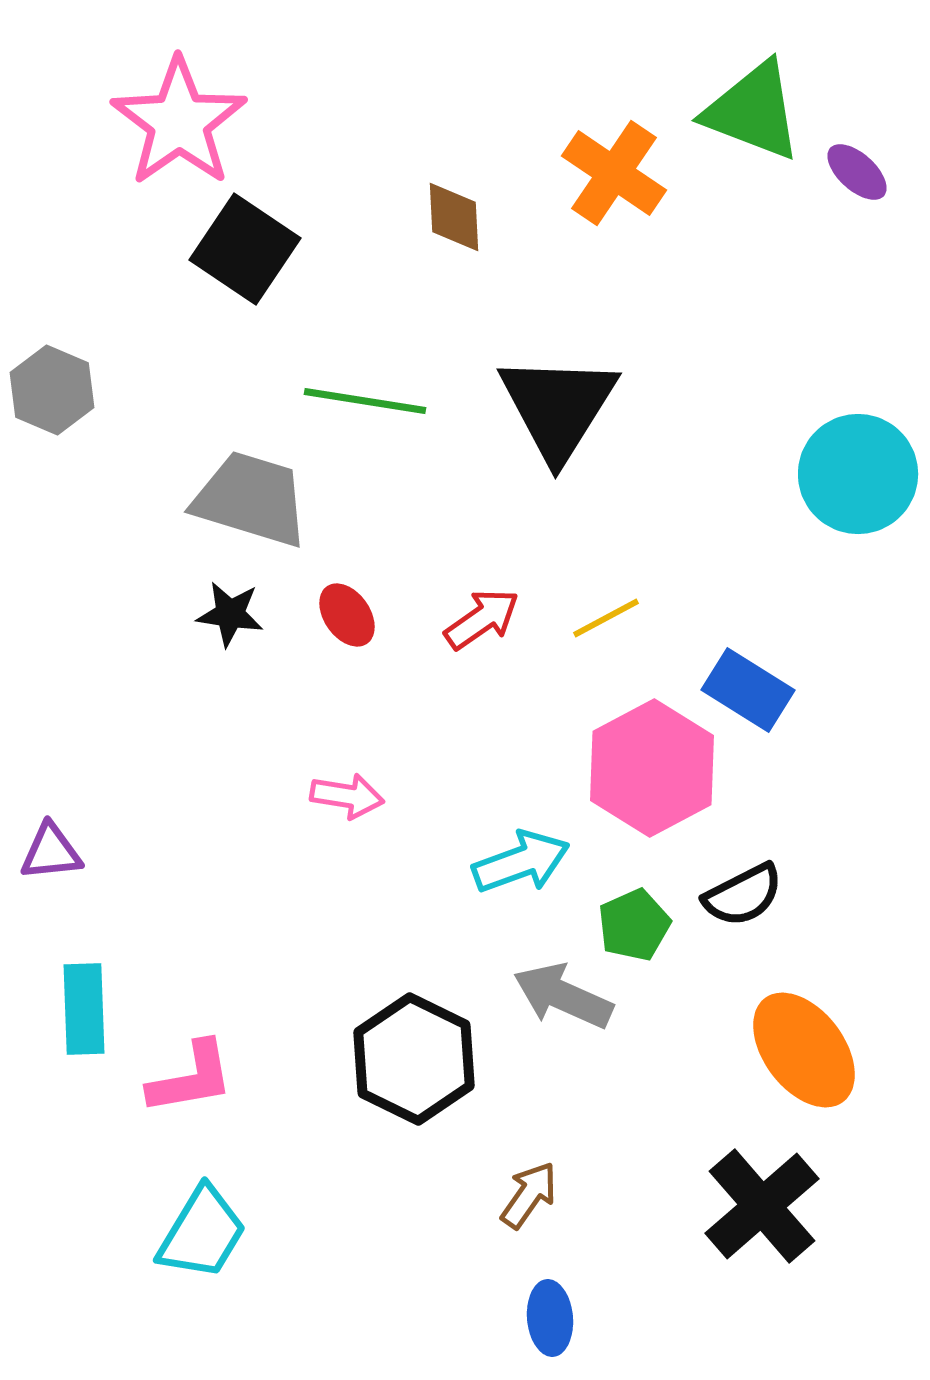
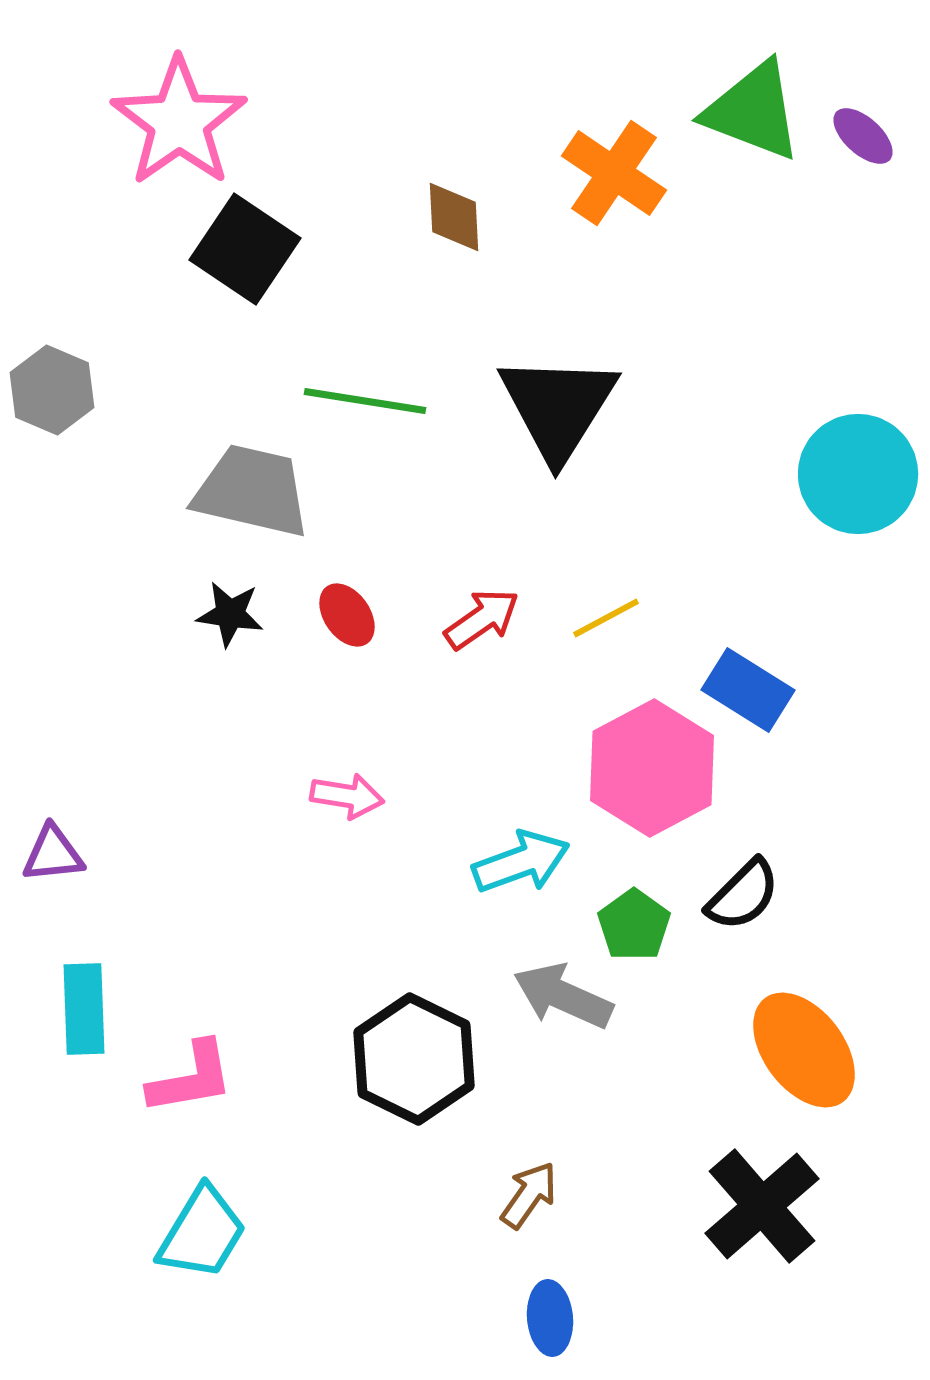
purple ellipse: moved 6 px right, 36 px up
gray trapezoid: moved 1 px right, 8 px up; rotated 4 degrees counterclockwise
purple triangle: moved 2 px right, 2 px down
black semicircle: rotated 18 degrees counterclockwise
green pentagon: rotated 12 degrees counterclockwise
